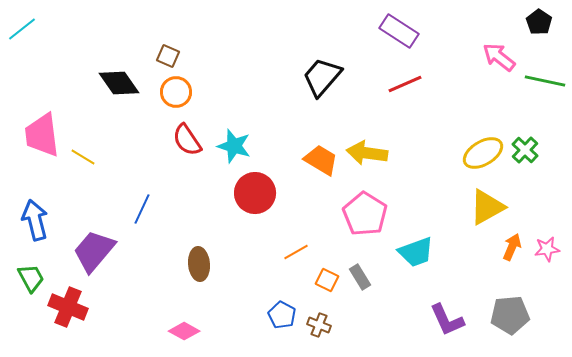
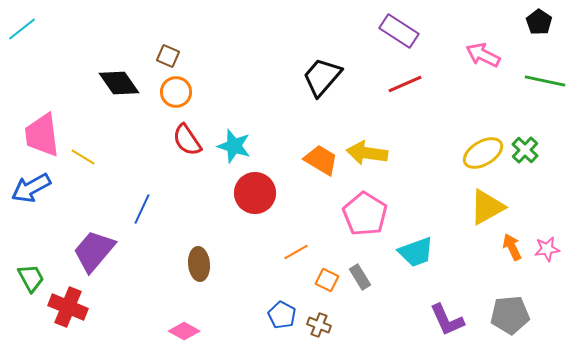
pink arrow: moved 16 px left, 2 px up; rotated 12 degrees counterclockwise
blue arrow: moved 4 px left, 32 px up; rotated 105 degrees counterclockwise
orange arrow: rotated 48 degrees counterclockwise
